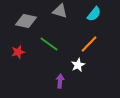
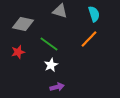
cyan semicircle: rotated 56 degrees counterclockwise
gray diamond: moved 3 px left, 3 px down
orange line: moved 5 px up
white star: moved 27 px left
purple arrow: moved 3 px left, 6 px down; rotated 72 degrees clockwise
